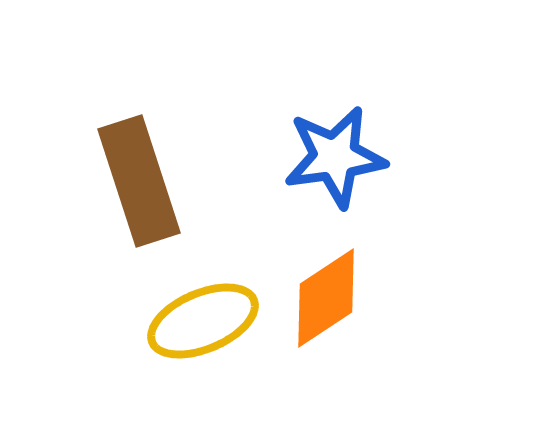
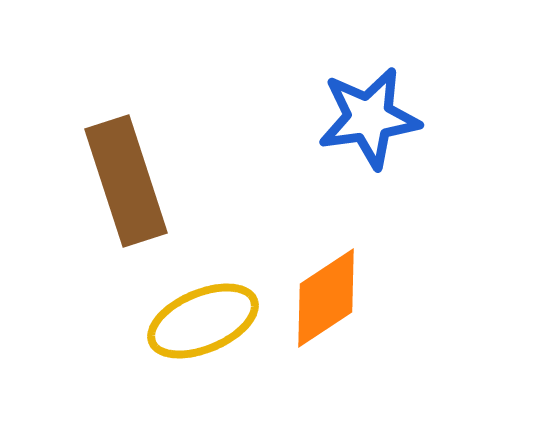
blue star: moved 34 px right, 39 px up
brown rectangle: moved 13 px left
